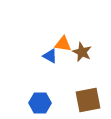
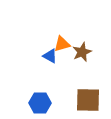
orange triangle: moved 1 px left; rotated 24 degrees counterclockwise
brown star: rotated 24 degrees clockwise
brown square: rotated 12 degrees clockwise
